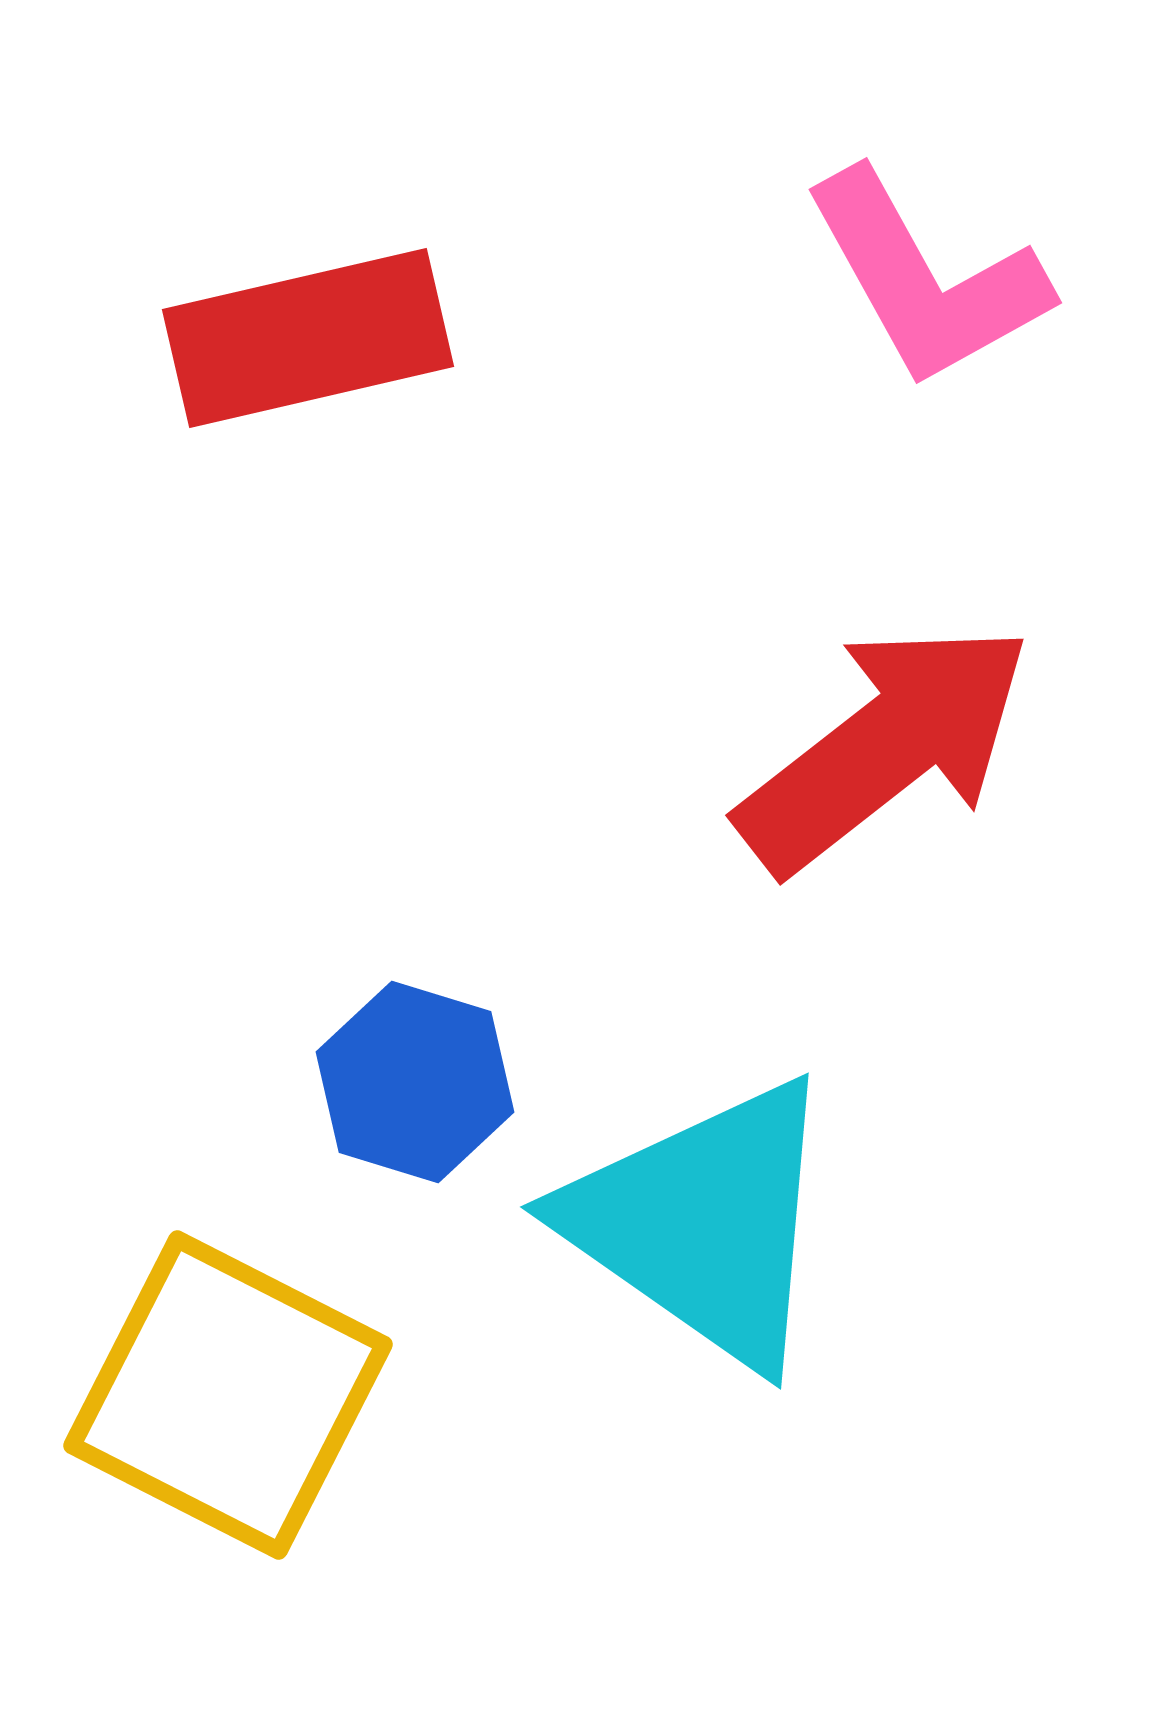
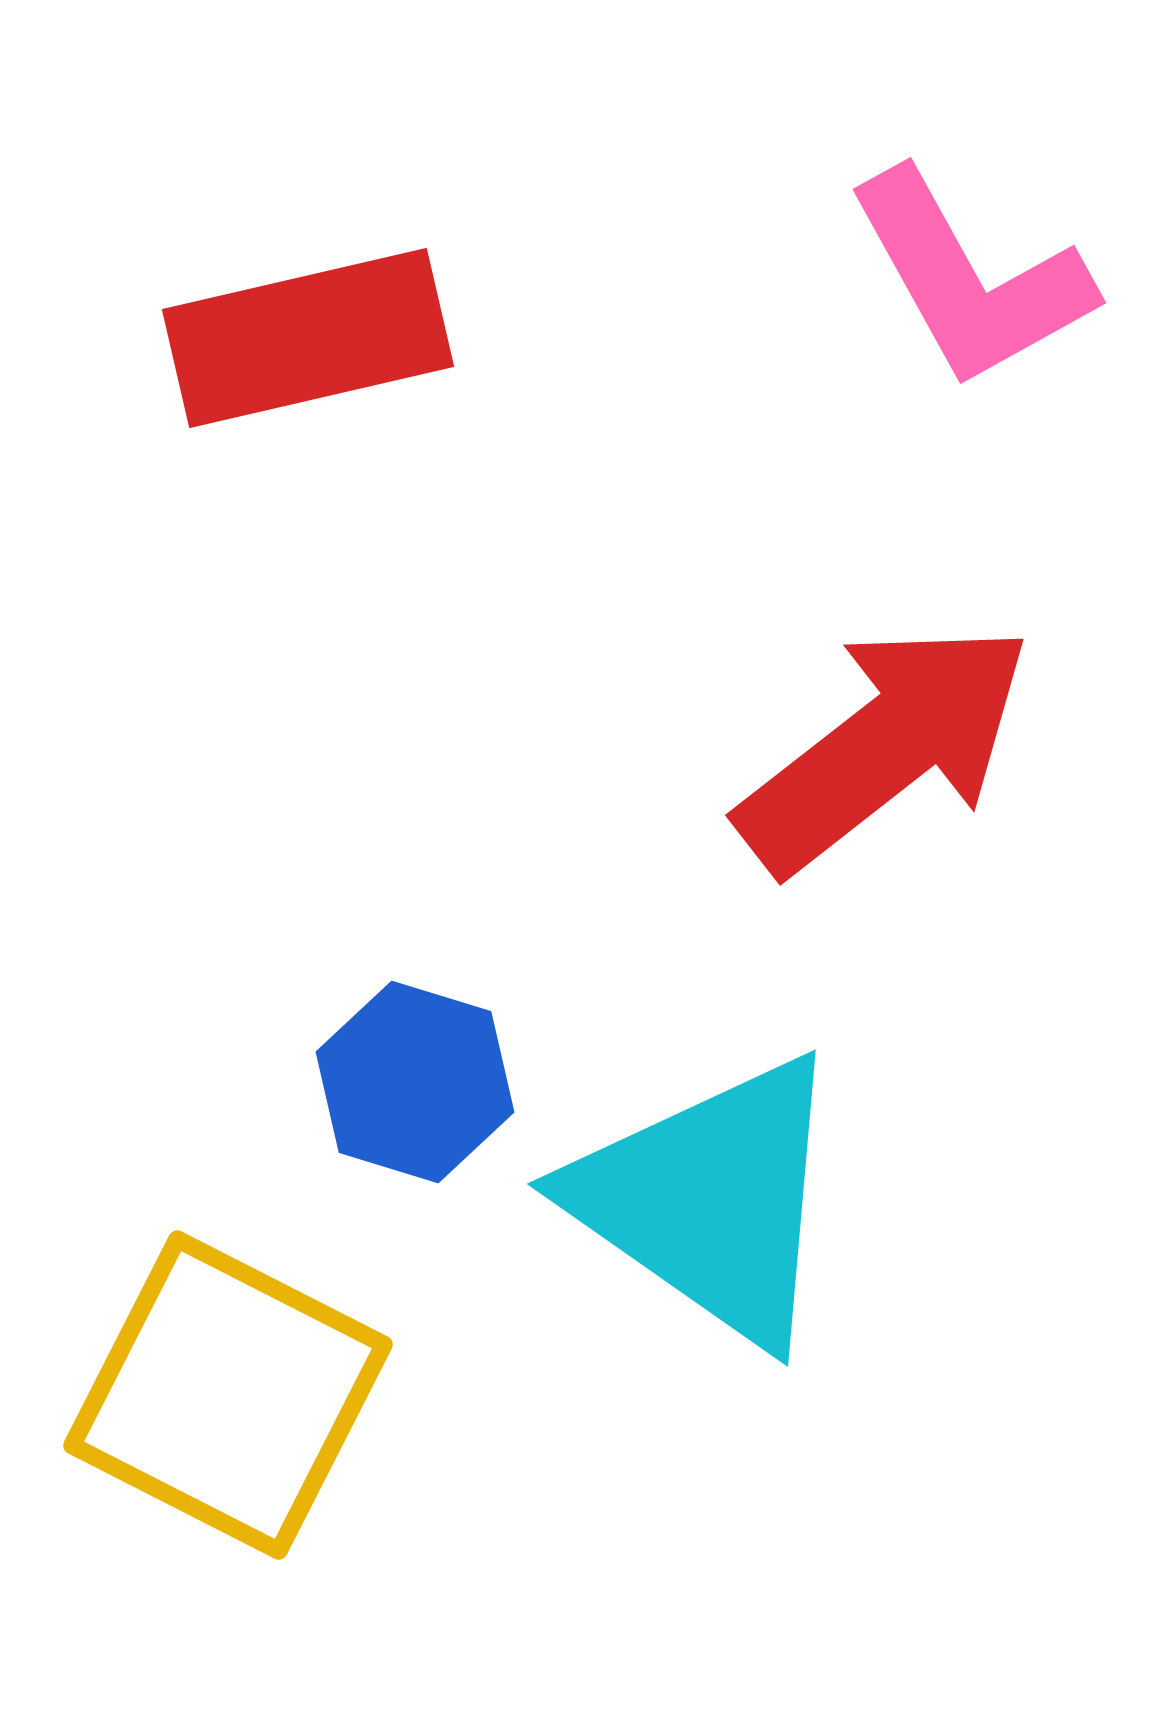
pink L-shape: moved 44 px right
cyan triangle: moved 7 px right, 23 px up
